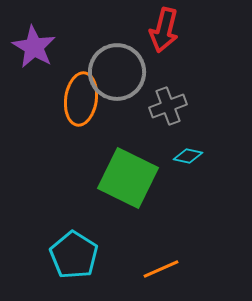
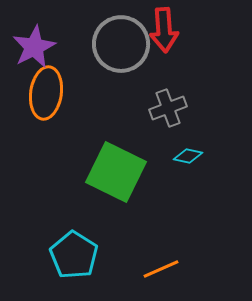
red arrow: rotated 18 degrees counterclockwise
purple star: rotated 15 degrees clockwise
gray circle: moved 4 px right, 28 px up
orange ellipse: moved 35 px left, 6 px up
gray cross: moved 2 px down
green square: moved 12 px left, 6 px up
